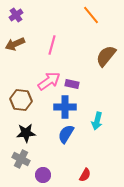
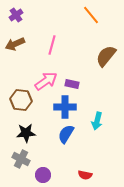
pink arrow: moved 3 px left
red semicircle: rotated 72 degrees clockwise
